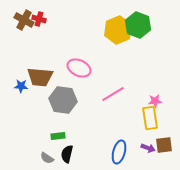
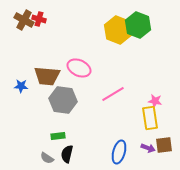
yellow hexagon: rotated 16 degrees counterclockwise
brown trapezoid: moved 7 px right, 1 px up
pink star: rotated 16 degrees clockwise
